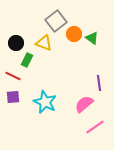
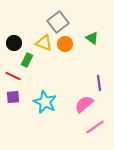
gray square: moved 2 px right, 1 px down
orange circle: moved 9 px left, 10 px down
black circle: moved 2 px left
